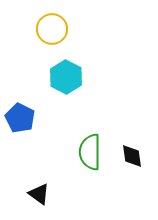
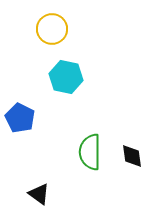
cyan hexagon: rotated 16 degrees counterclockwise
